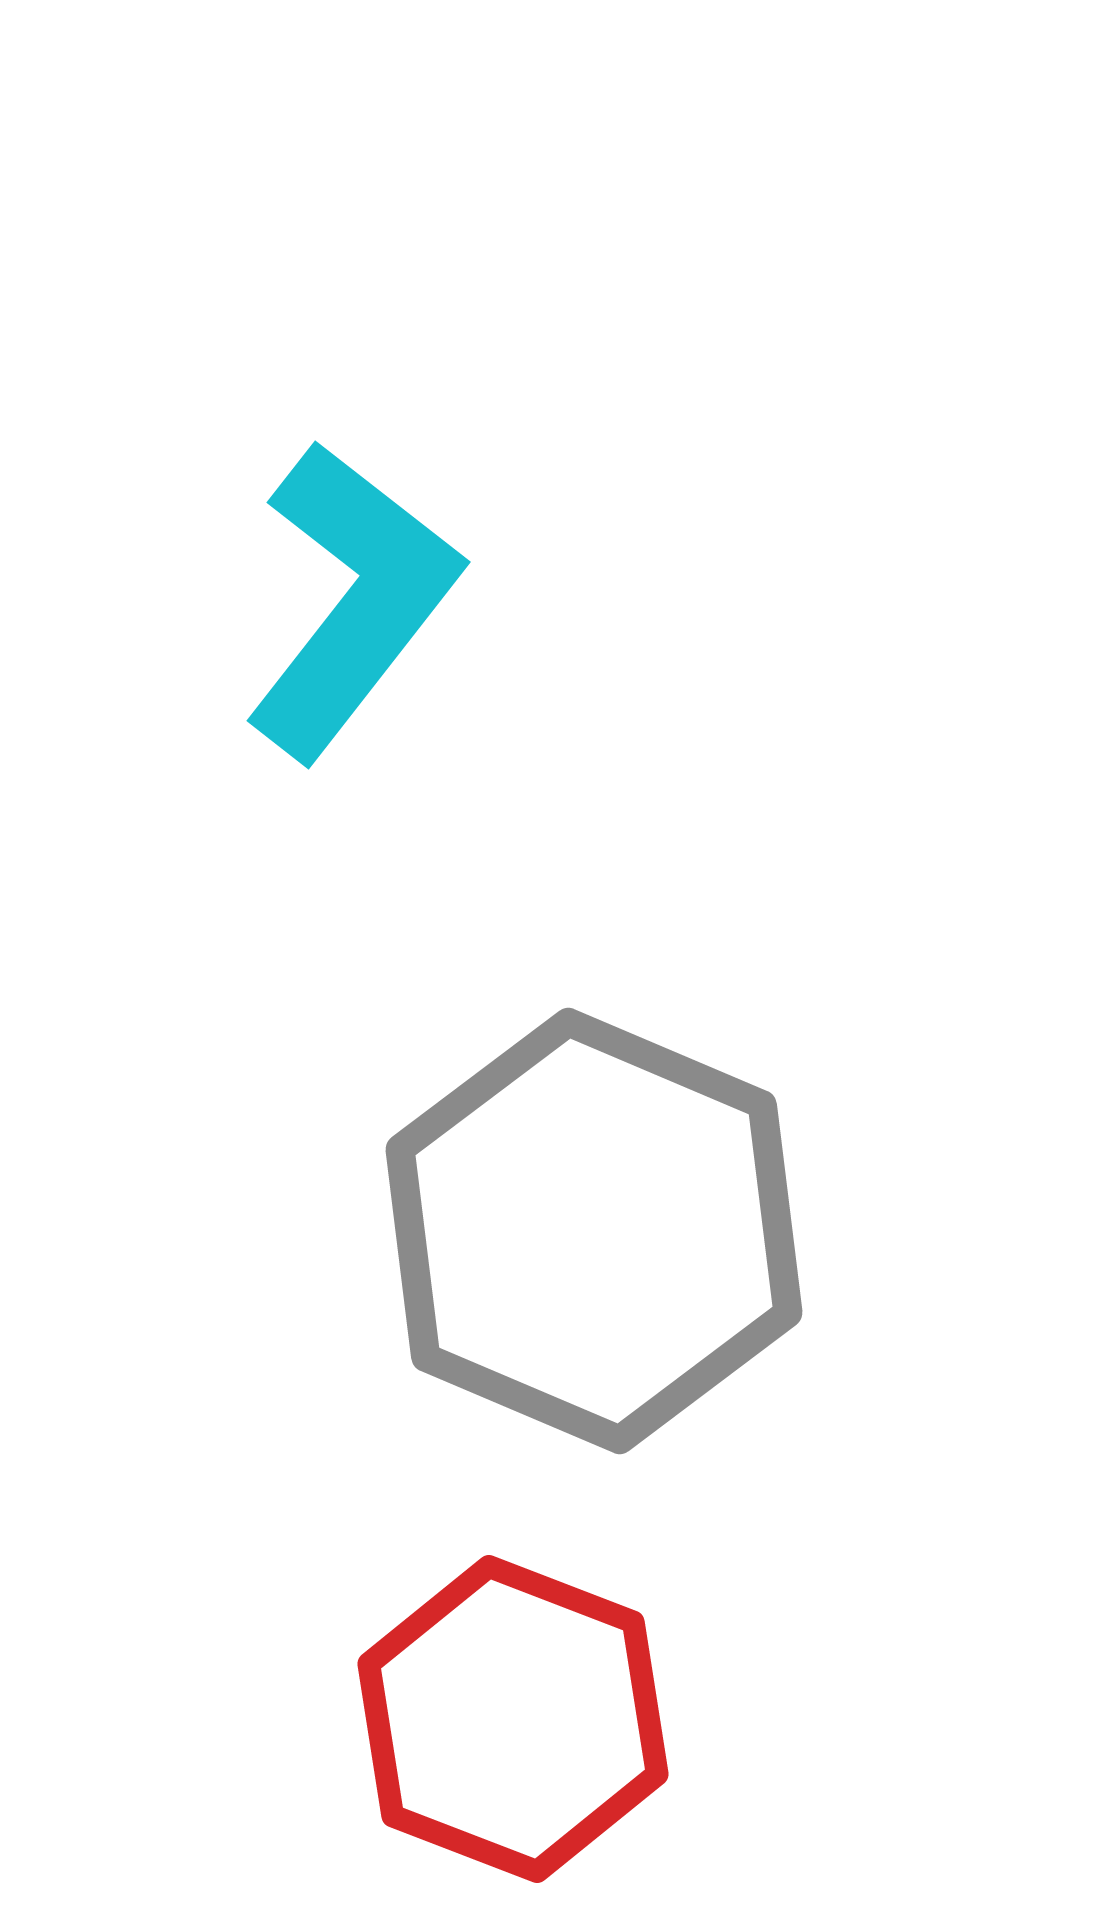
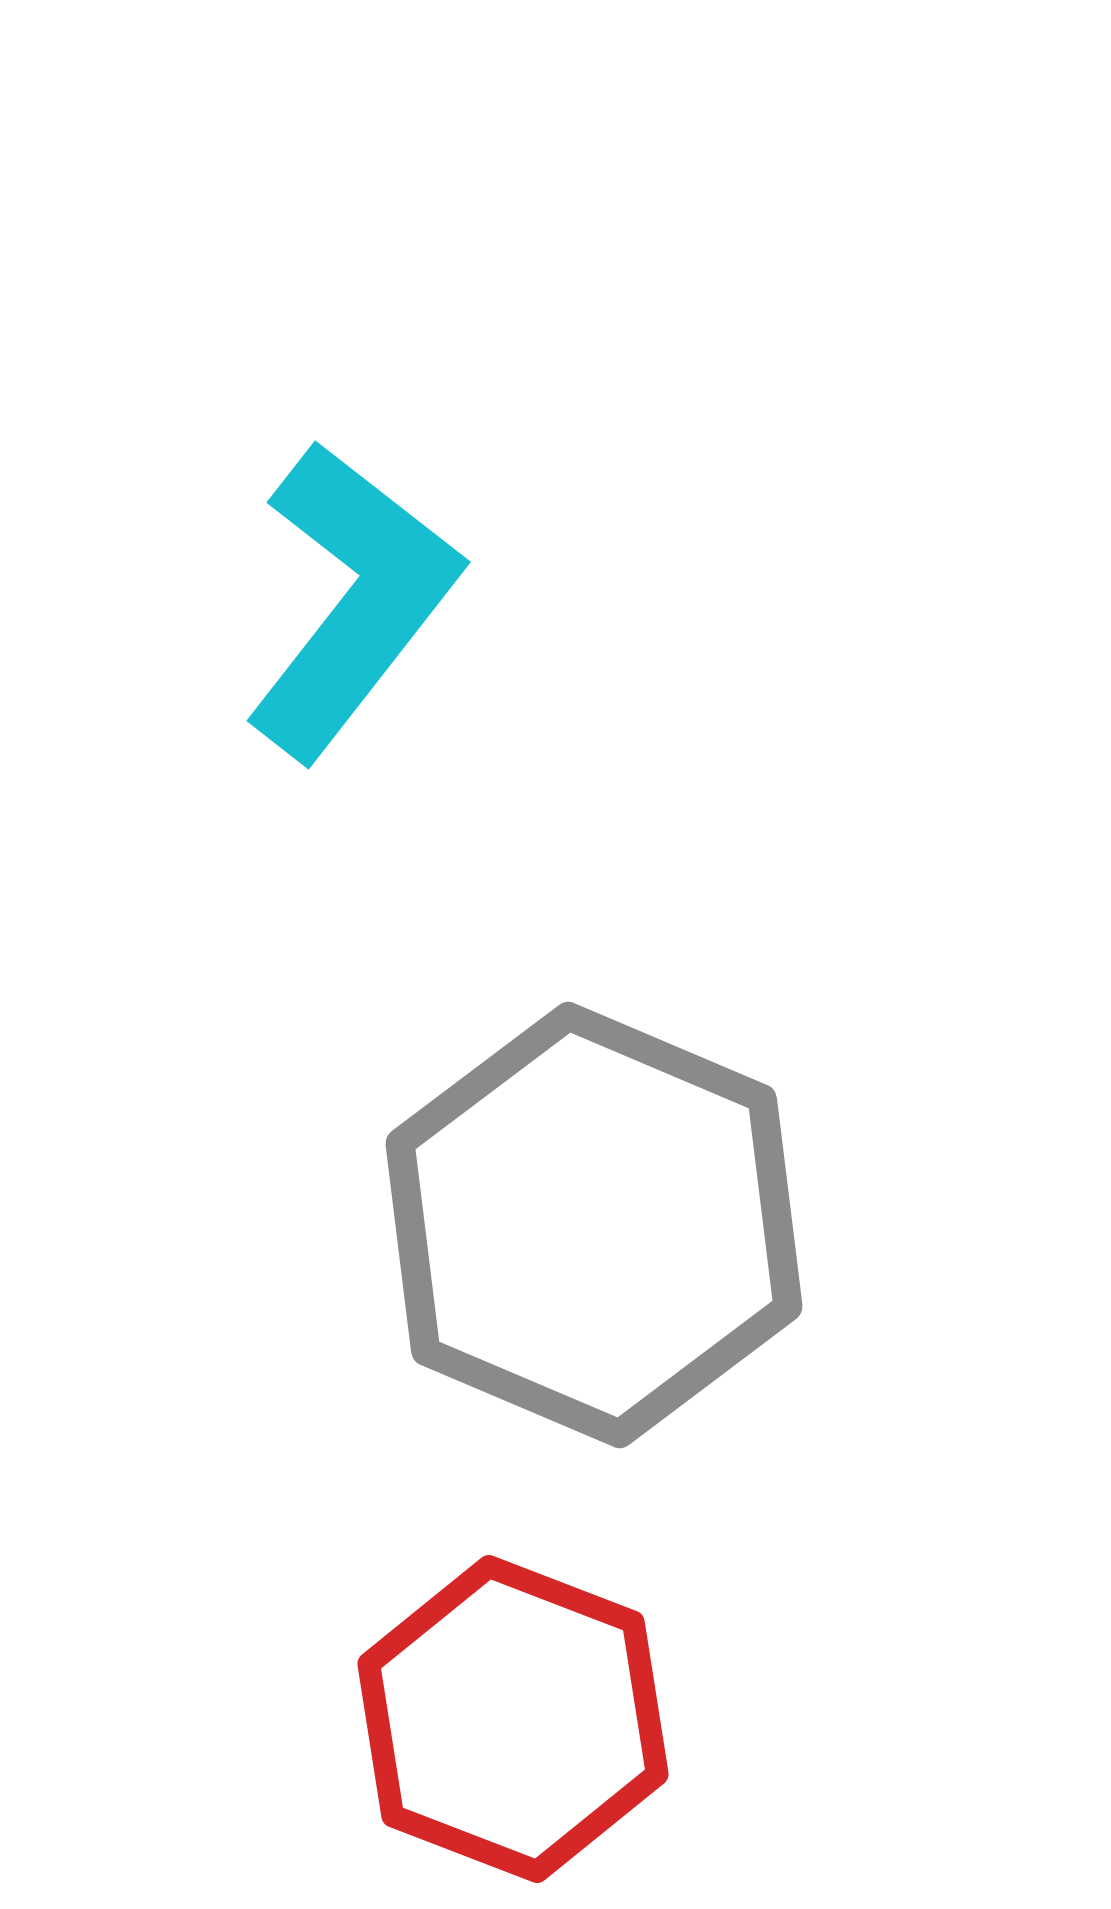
gray hexagon: moved 6 px up
